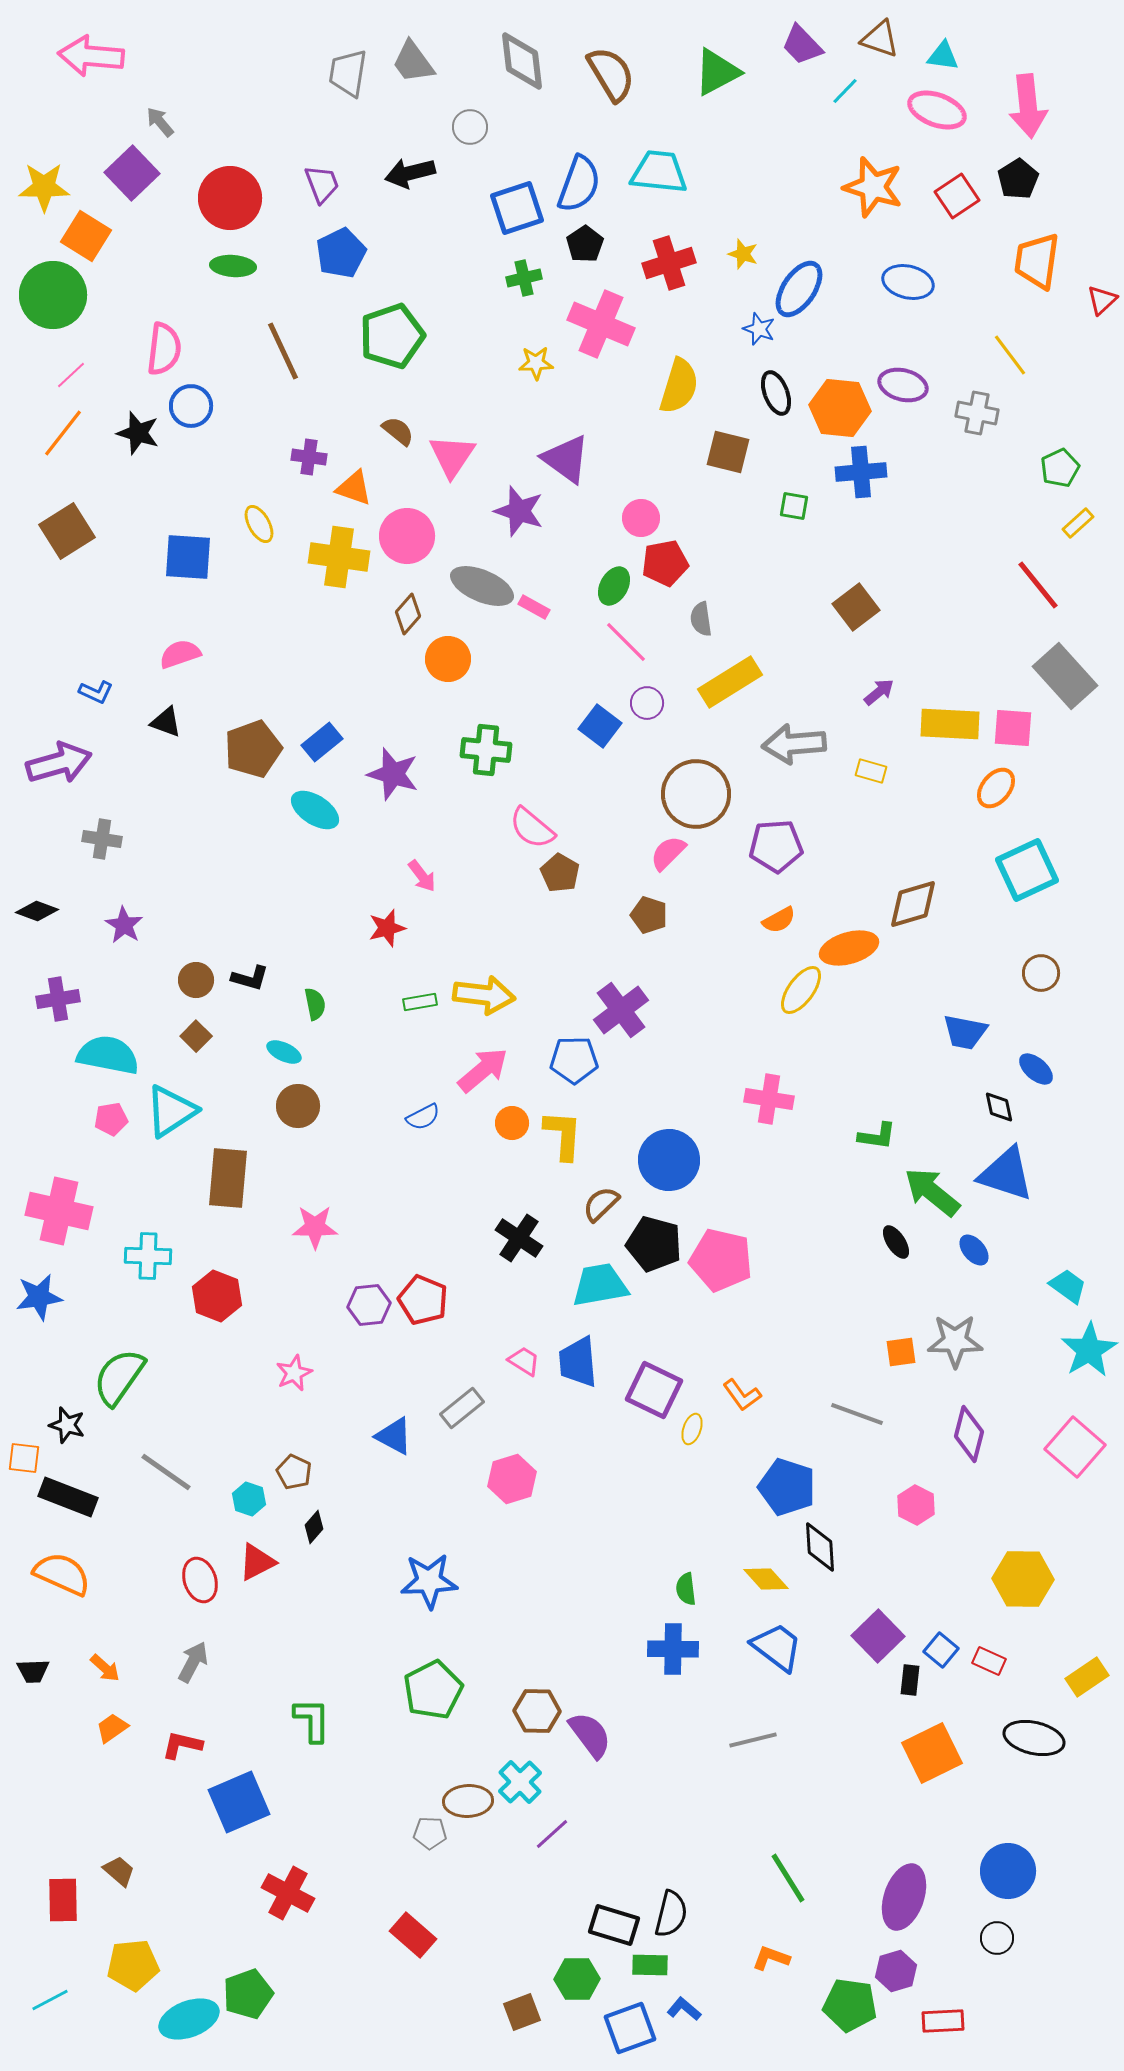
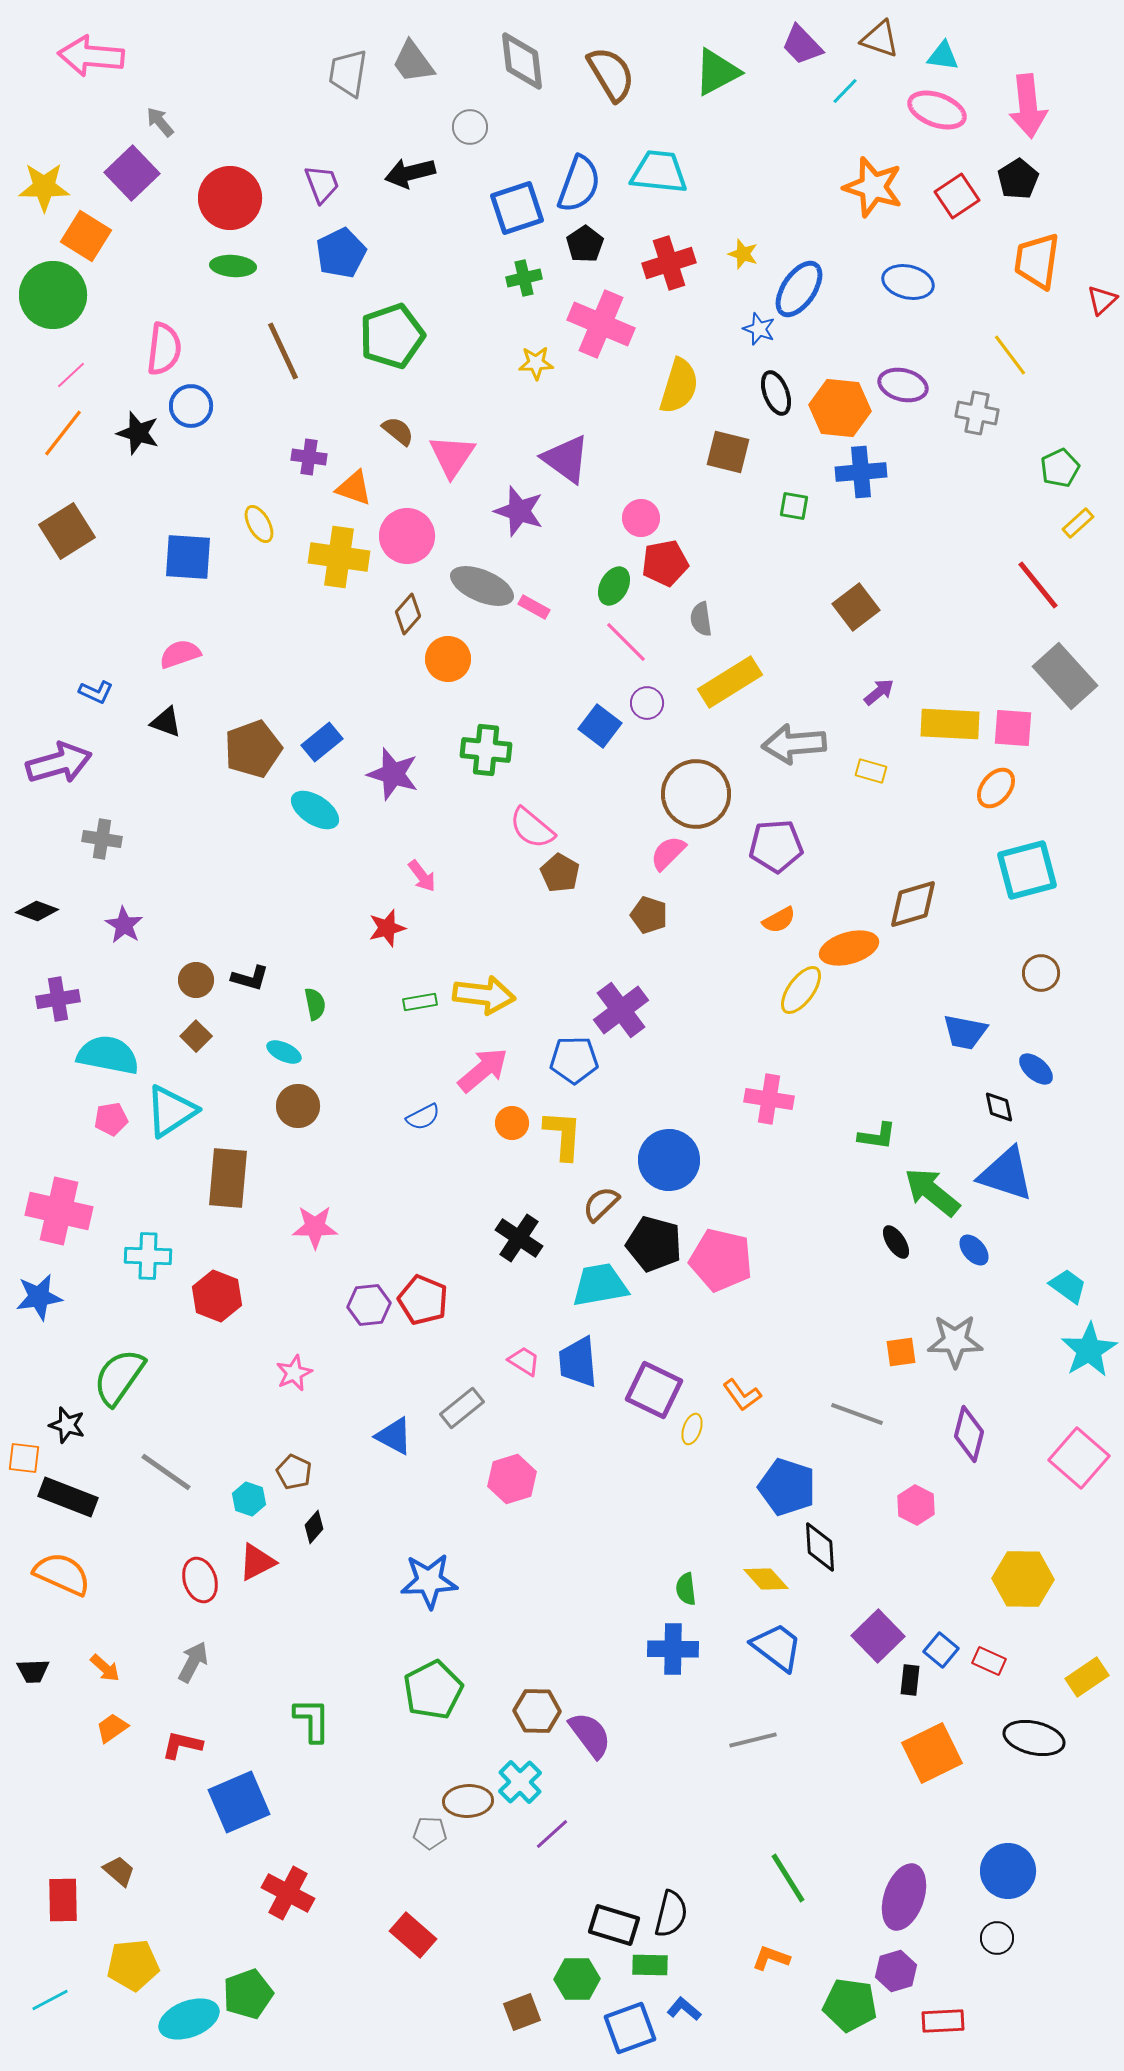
cyan square at (1027, 870): rotated 10 degrees clockwise
pink square at (1075, 1447): moved 4 px right, 11 px down
